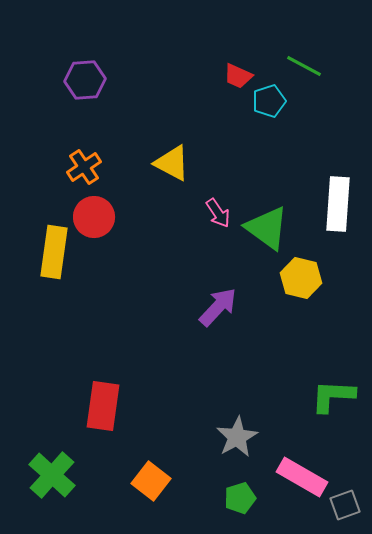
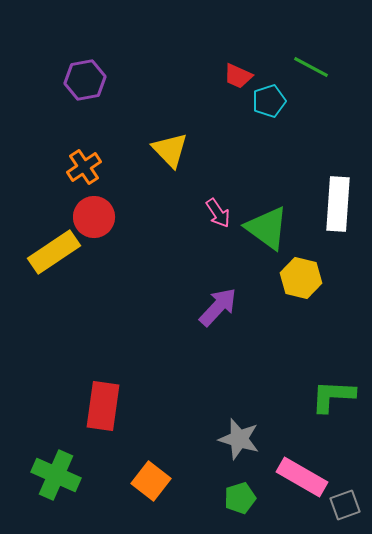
green line: moved 7 px right, 1 px down
purple hexagon: rotated 6 degrees counterclockwise
yellow triangle: moved 2 px left, 13 px up; rotated 18 degrees clockwise
yellow rectangle: rotated 48 degrees clockwise
gray star: moved 2 px right, 2 px down; rotated 27 degrees counterclockwise
green cross: moved 4 px right; rotated 18 degrees counterclockwise
